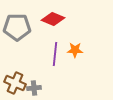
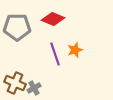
orange star: rotated 21 degrees counterclockwise
purple line: rotated 25 degrees counterclockwise
gray cross: rotated 24 degrees counterclockwise
